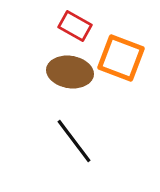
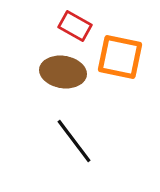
orange square: moved 1 px left, 1 px up; rotated 9 degrees counterclockwise
brown ellipse: moved 7 px left
